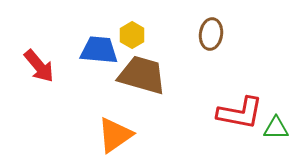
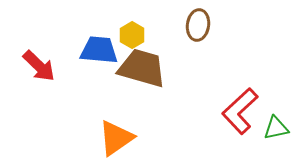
brown ellipse: moved 13 px left, 9 px up
red arrow: rotated 6 degrees counterclockwise
brown trapezoid: moved 7 px up
red L-shape: moved 2 px up; rotated 126 degrees clockwise
green triangle: rotated 12 degrees counterclockwise
orange triangle: moved 1 px right, 3 px down
